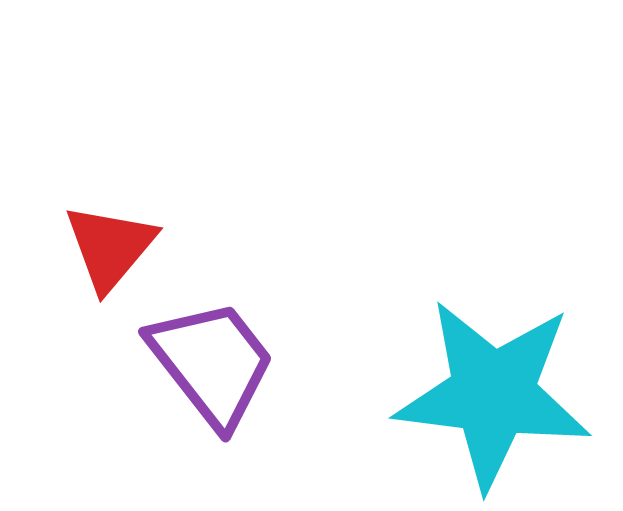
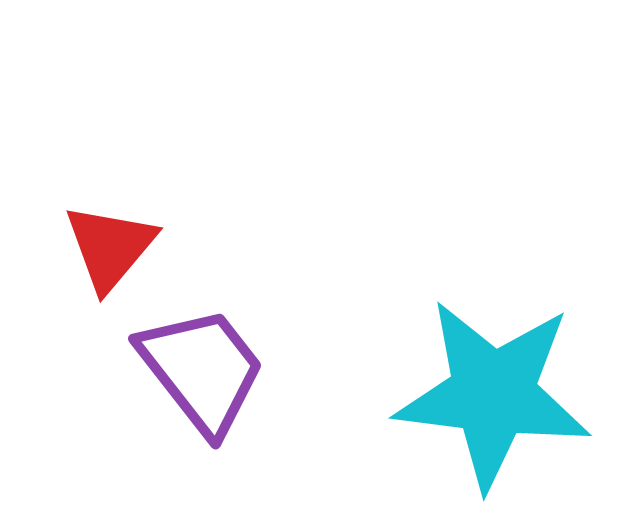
purple trapezoid: moved 10 px left, 7 px down
